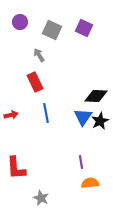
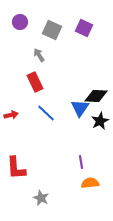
blue line: rotated 36 degrees counterclockwise
blue triangle: moved 3 px left, 9 px up
